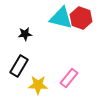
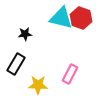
black rectangle: moved 3 px left, 2 px up
pink rectangle: moved 1 px right, 4 px up; rotated 12 degrees counterclockwise
